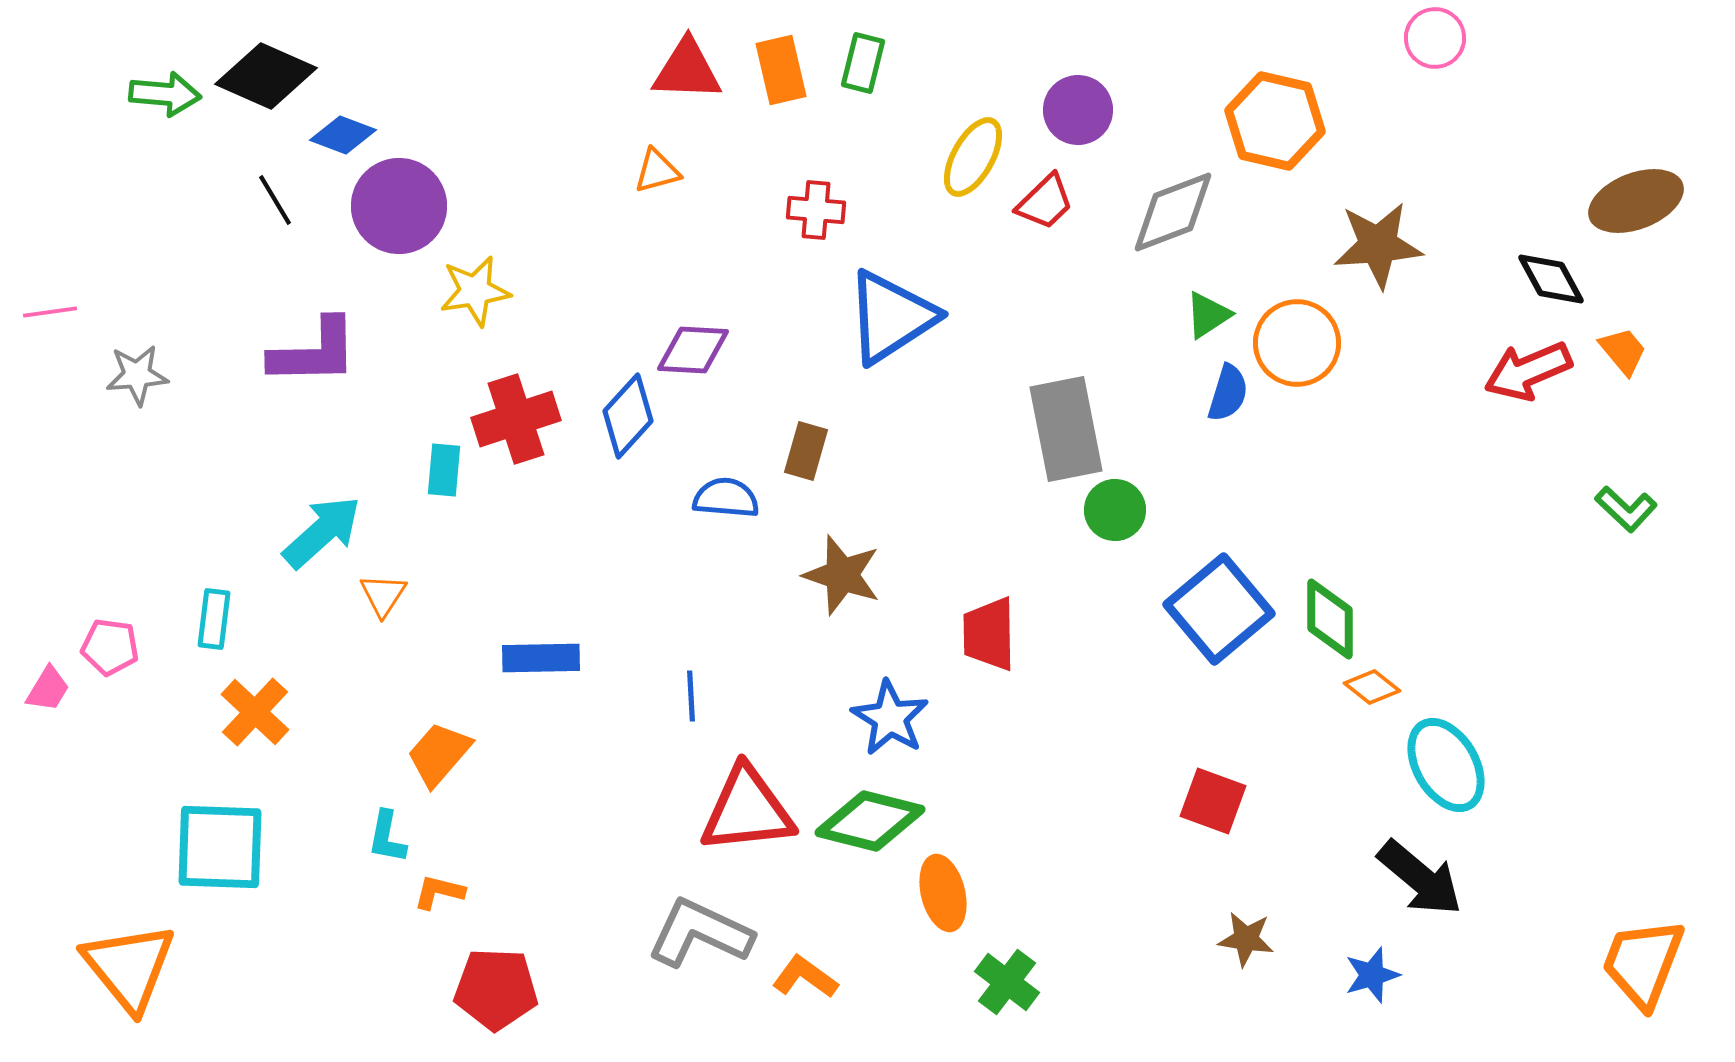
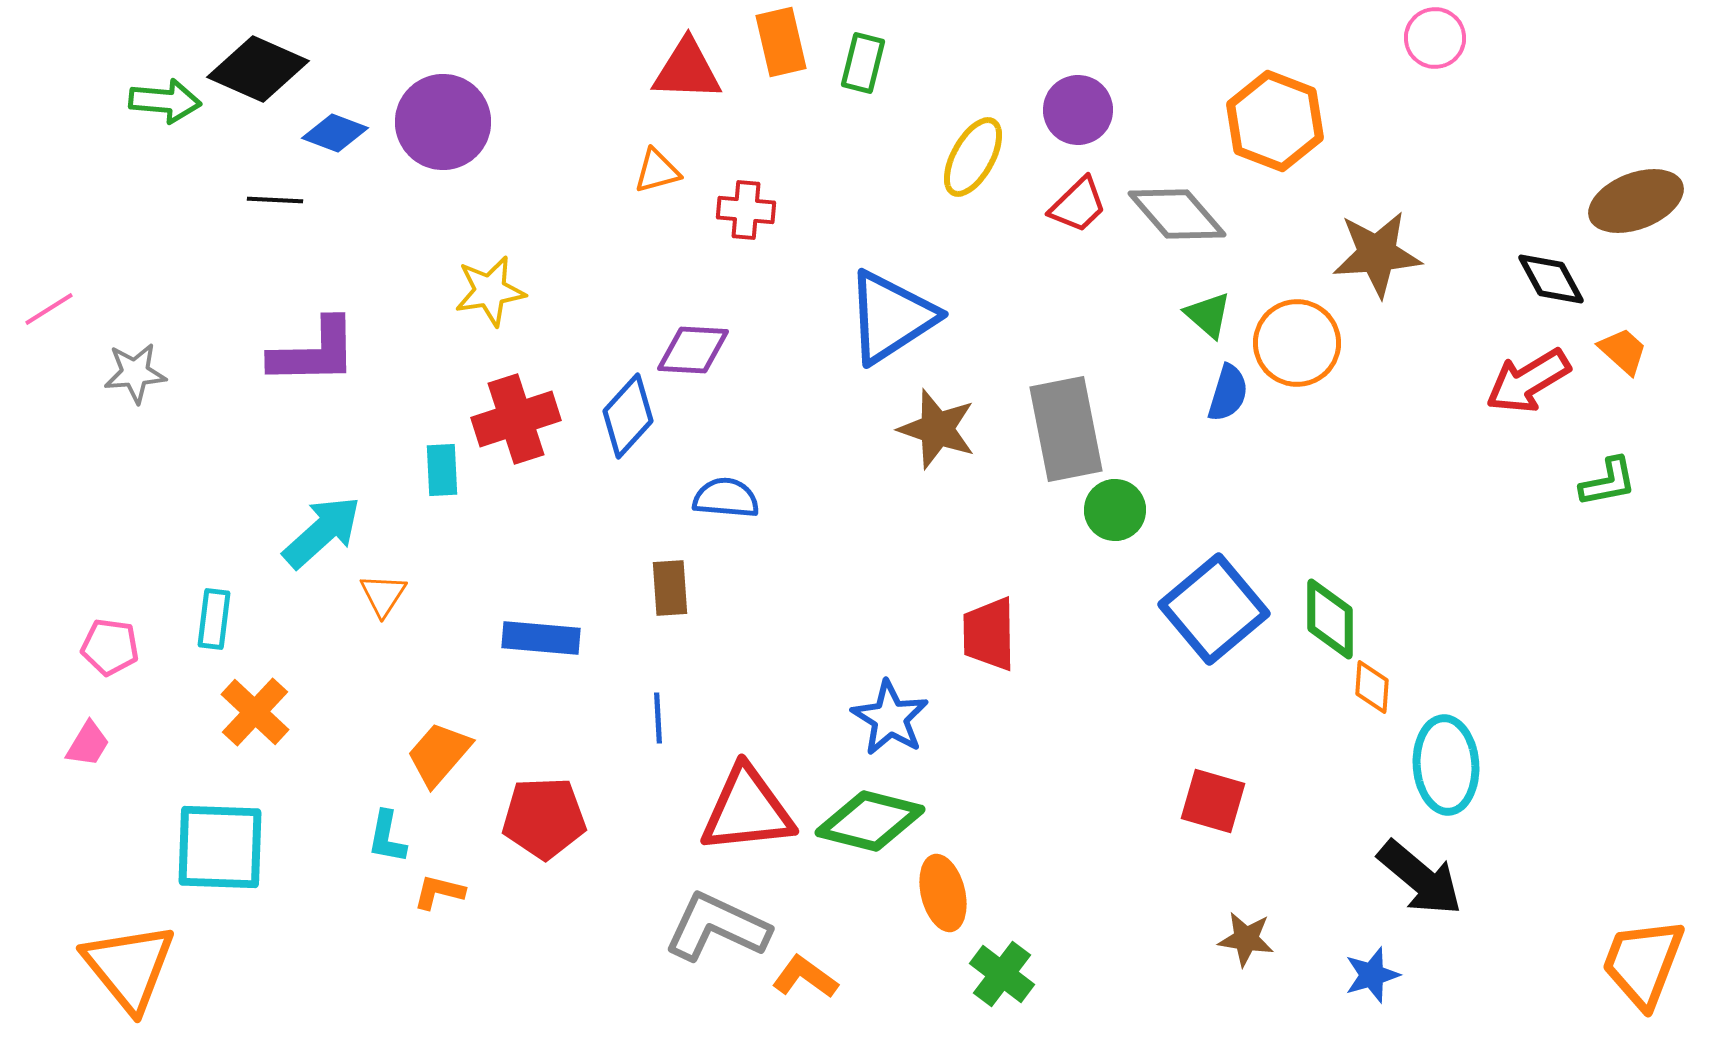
orange rectangle at (781, 70): moved 28 px up
black diamond at (266, 76): moved 8 px left, 7 px up
green arrow at (165, 94): moved 7 px down
orange hexagon at (1275, 121): rotated 8 degrees clockwise
blue diamond at (343, 135): moved 8 px left, 2 px up
black line at (275, 200): rotated 56 degrees counterclockwise
red trapezoid at (1045, 202): moved 33 px right, 3 px down
purple circle at (399, 206): moved 44 px right, 84 px up
red cross at (816, 210): moved 70 px left
gray diamond at (1173, 212): moved 4 px right, 2 px down; rotated 70 degrees clockwise
brown star at (1378, 245): moved 1 px left, 9 px down
yellow star at (475, 291): moved 15 px right
pink line at (50, 312): moved 1 px left, 3 px up; rotated 24 degrees counterclockwise
green triangle at (1208, 315): rotated 46 degrees counterclockwise
orange trapezoid at (1623, 351): rotated 8 degrees counterclockwise
red arrow at (1528, 371): moved 10 px down; rotated 8 degrees counterclockwise
gray star at (137, 375): moved 2 px left, 2 px up
brown rectangle at (806, 451): moved 136 px left, 137 px down; rotated 20 degrees counterclockwise
cyan rectangle at (444, 470): moved 2 px left; rotated 8 degrees counterclockwise
green L-shape at (1626, 509): moved 18 px left, 27 px up; rotated 54 degrees counterclockwise
brown star at (842, 575): moved 95 px right, 146 px up
blue square at (1219, 609): moved 5 px left
blue rectangle at (541, 658): moved 20 px up; rotated 6 degrees clockwise
orange diamond at (1372, 687): rotated 56 degrees clockwise
pink trapezoid at (48, 689): moved 40 px right, 55 px down
blue line at (691, 696): moved 33 px left, 22 px down
cyan ellipse at (1446, 765): rotated 26 degrees clockwise
red square at (1213, 801): rotated 4 degrees counterclockwise
gray L-shape at (700, 933): moved 17 px right, 6 px up
green cross at (1007, 982): moved 5 px left, 8 px up
red pentagon at (496, 989): moved 48 px right, 171 px up; rotated 4 degrees counterclockwise
